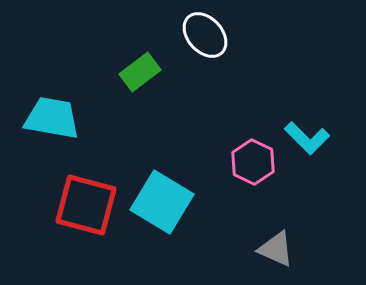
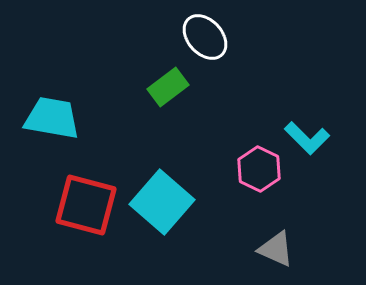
white ellipse: moved 2 px down
green rectangle: moved 28 px right, 15 px down
pink hexagon: moved 6 px right, 7 px down
cyan square: rotated 10 degrees clockwise
